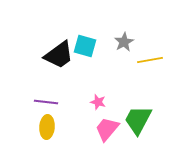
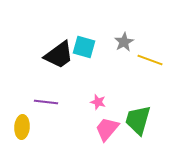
cyan square: moved 1 px left, 1 px down
yellow line: rotated 30 degrees clockwise
green trapezoid: rotated 12 degrees counterclockwise
yellow ellipse: moved 25 px left
